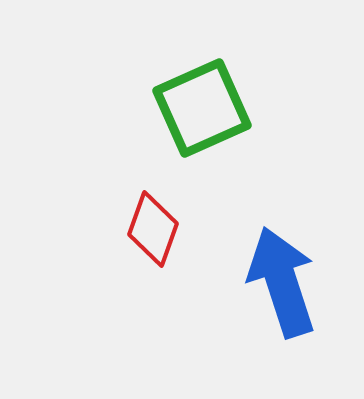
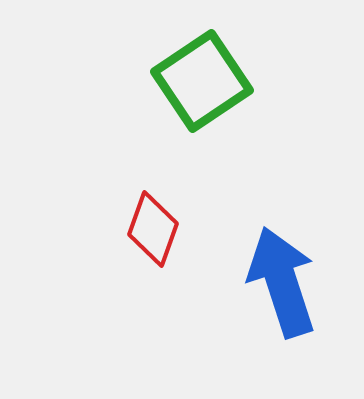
green square: moved 27 px up; rotated 10 degrees counterclockwise
